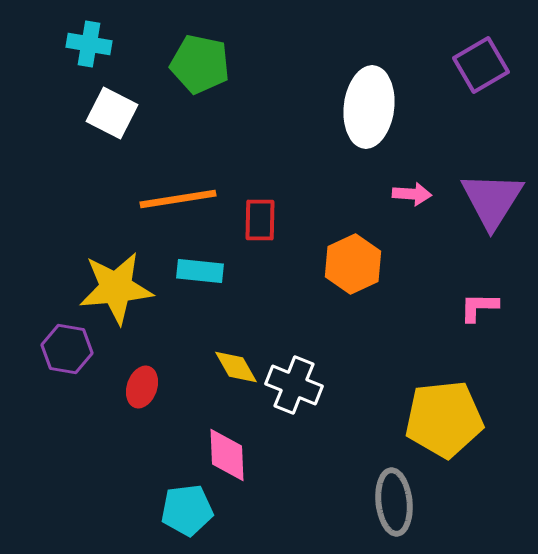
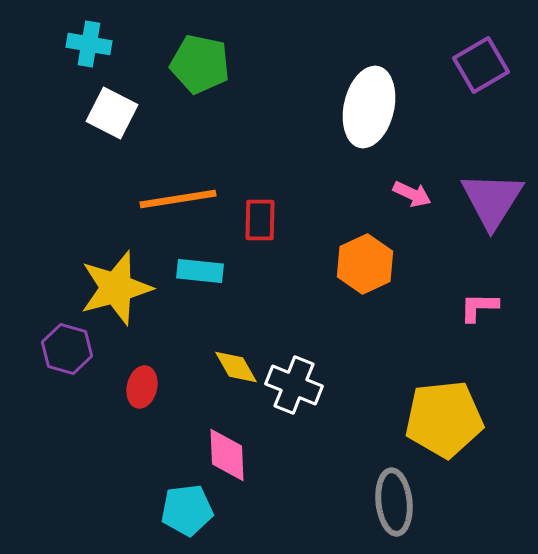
white ellipse: rotated 6 degrees clockwise
pink arrow: rotated 21 degrees clockwise
orange hexagon: moved 12 px right
yellow star: rotated 10 degrees counterclockwise
purple hexagon: rotated 6 degrees clockwise
red ellipse: rotated 6 degrees counterclockwise
